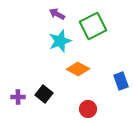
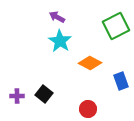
purple arrow: moved 3 px down
green square: moved 23 px right
cyan star: rotated 20 degrees counterclockwise
orange diamond: moved 12 px right, 6 px up
purple cross: moved 1 px left, 1 px up
